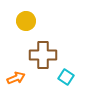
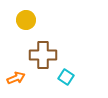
yellow circle: moved 1 px up
